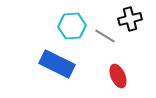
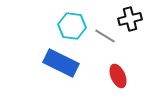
cyan hexagon: rotated 12 degrees clockwise
blue rectangle: moved 4 px right, 1 px up
